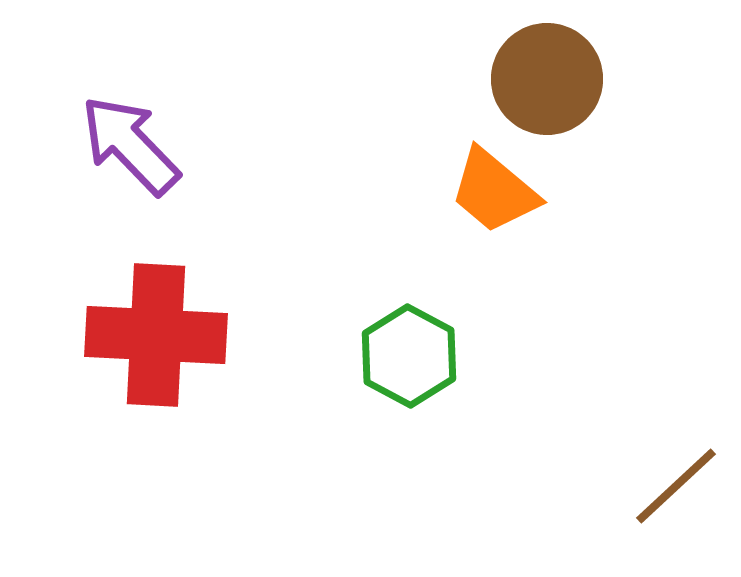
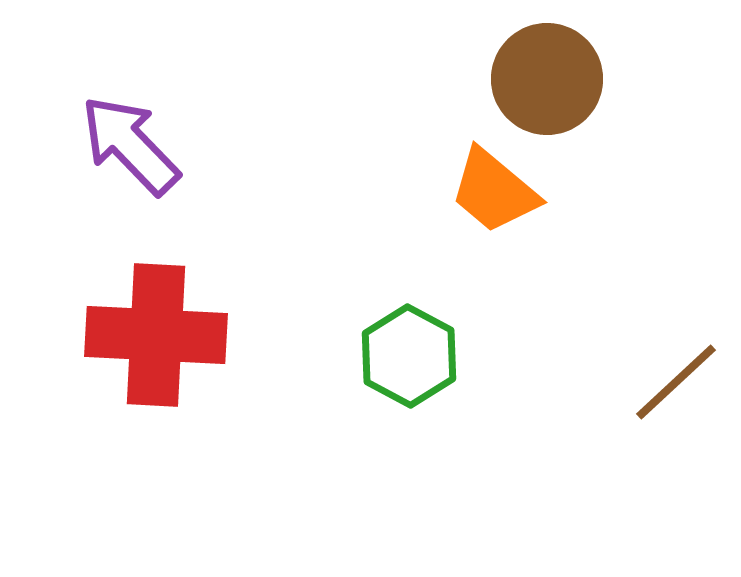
brown line: moved 104 px up
